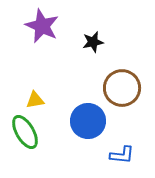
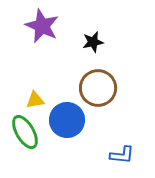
brown circle: moved 24 px left
blue circle: moved 21 px left, 1 px up
